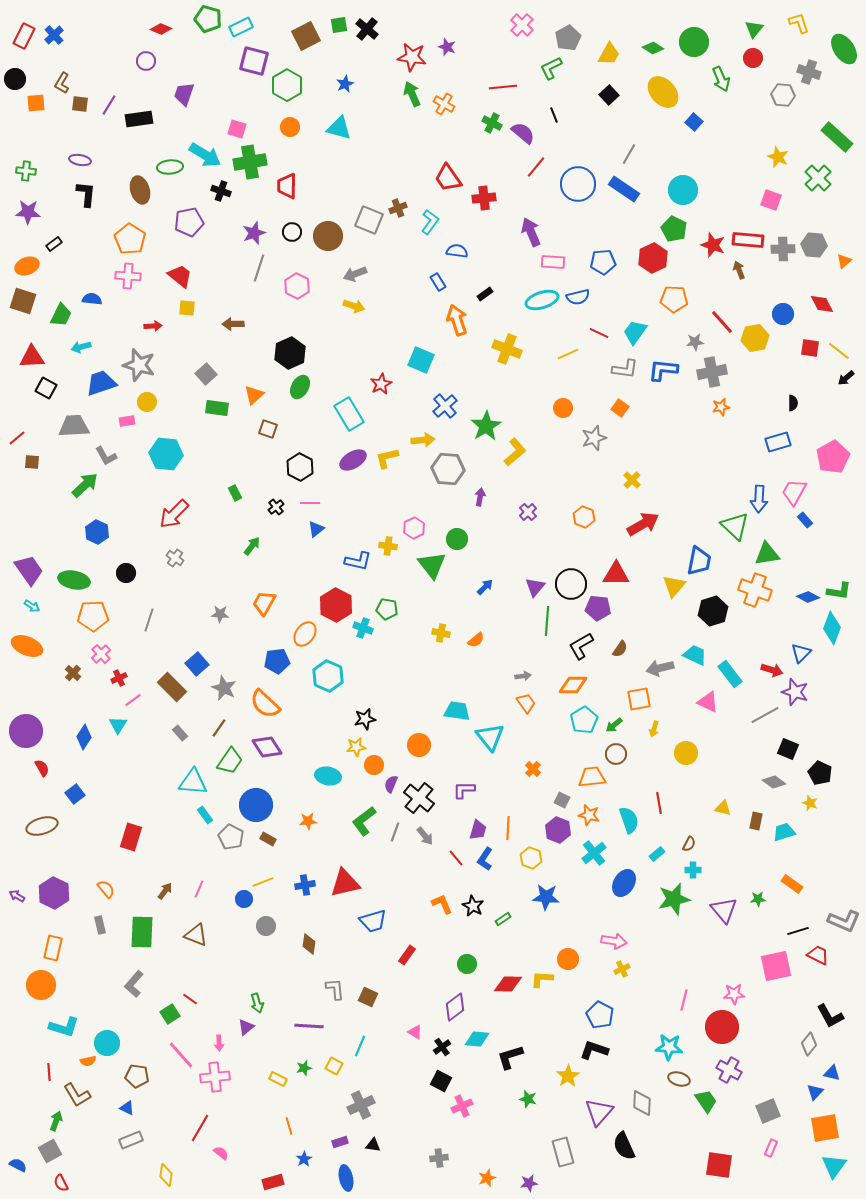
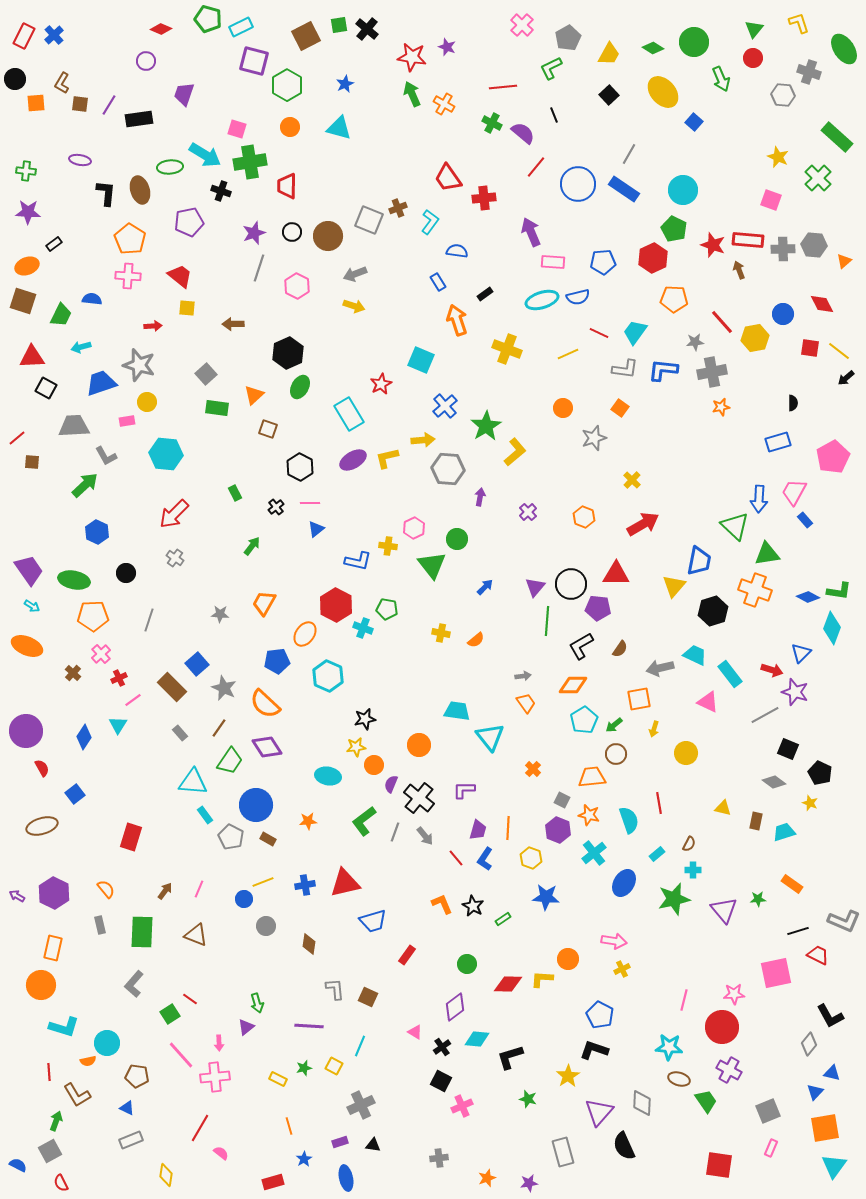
black L-shape at (86, 194): moved 20 px right, 1 px up
black hexagon at (290, 353): moved 2 px left
pink square at (776, 966): moved 7 px down
